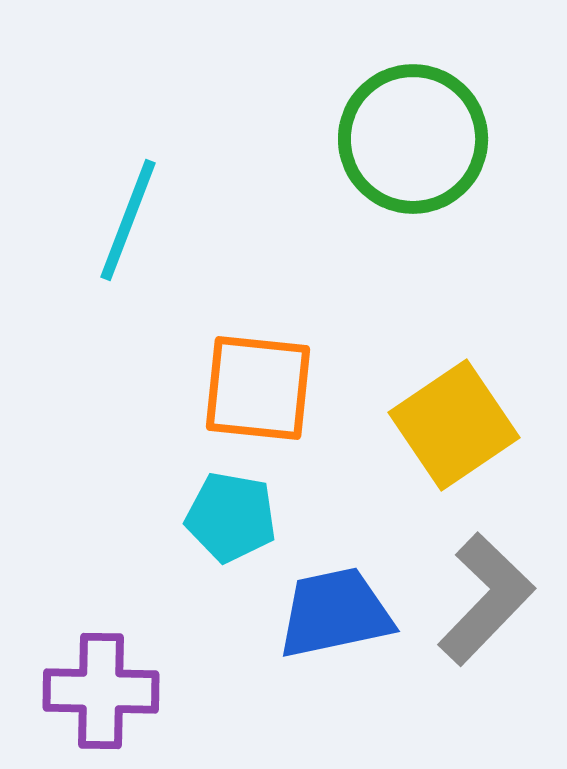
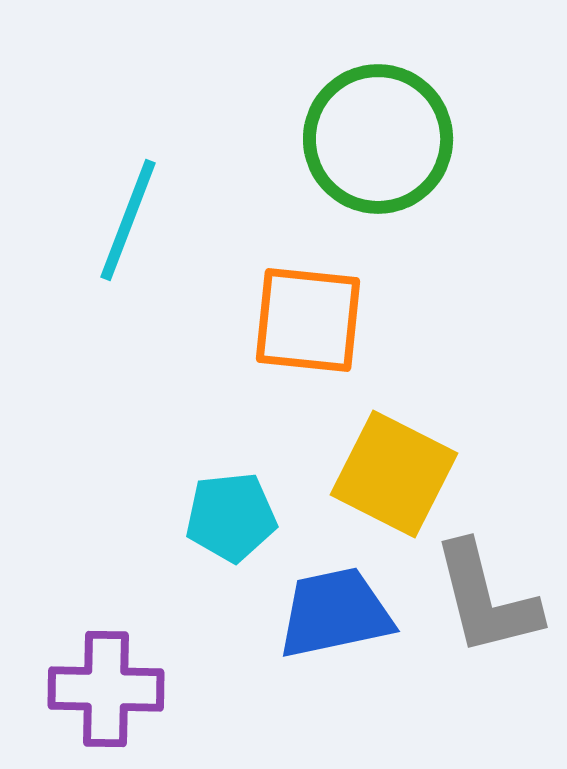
green circle: moved 35 px left
orange square: moved 50 px right, 68 px up
yellow square: moved 60 px left, 49 px down; rotated 29 degrees counterclockwise
cyan pentagon: rotated 16 degrees counterclockwise
gray L-shape: rotated 122 degrees clockwise
purple cross: moved 5 px right, 2 px up
